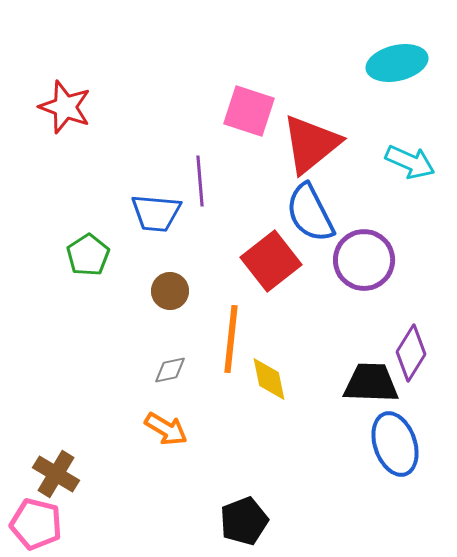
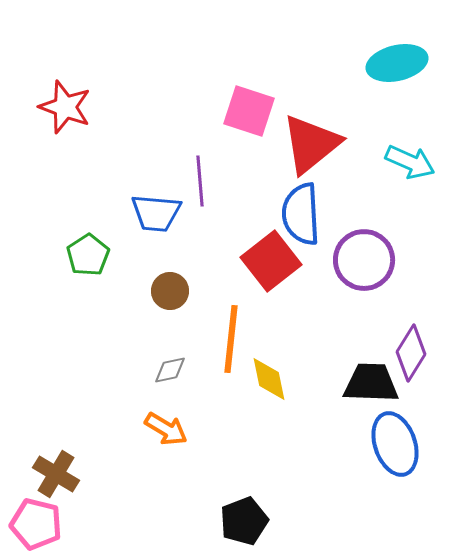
blue semicircle: moved 9 px left, 1 px down; rotated 24 degrees clockwise
